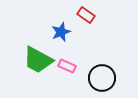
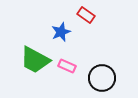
green trapezoid: moved 3 px left
